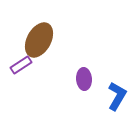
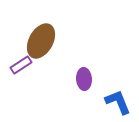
brown ellipse: moved 2 px right, 1 px down
blue L-shape: moved 1 px right, 6 px down; rotated 52 degrees counterclockwise
